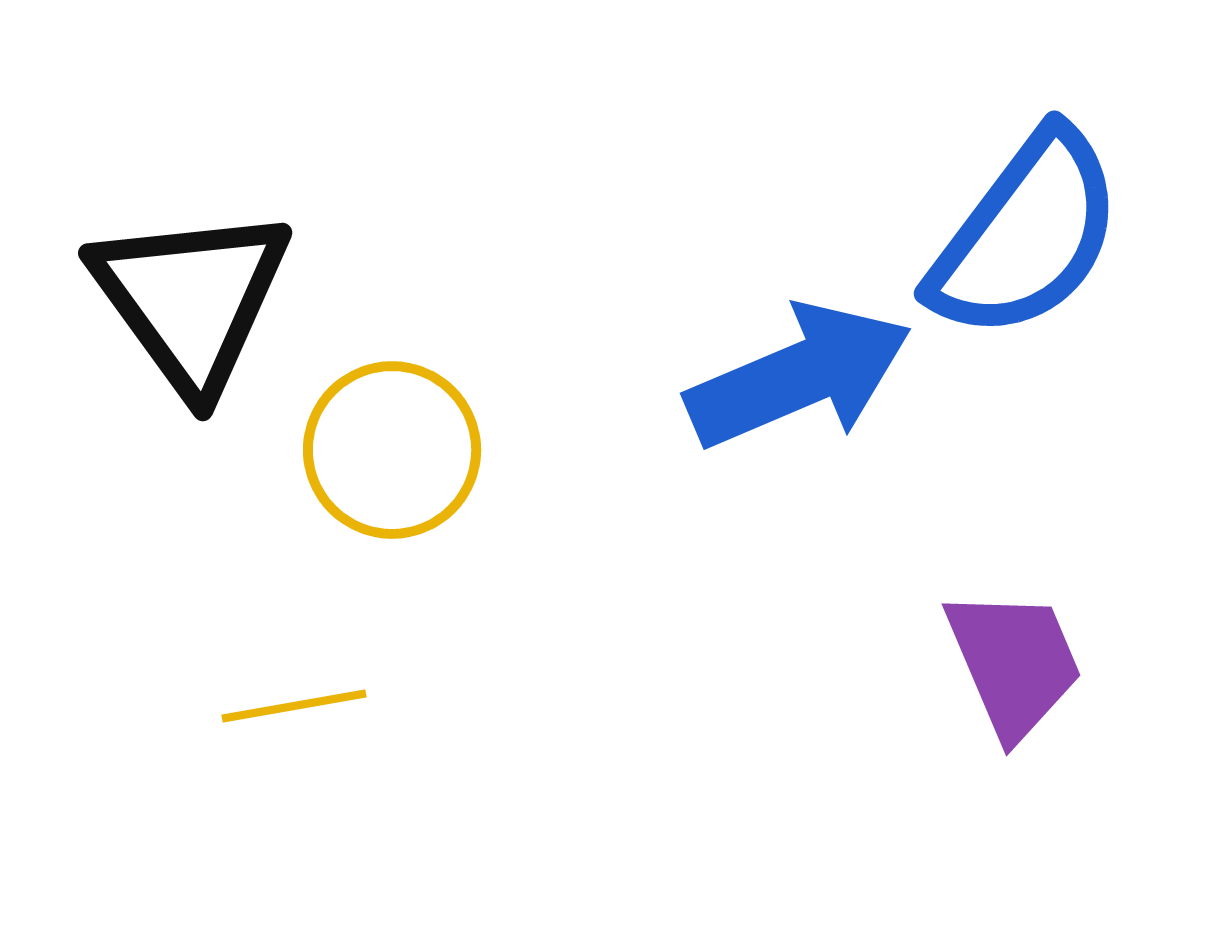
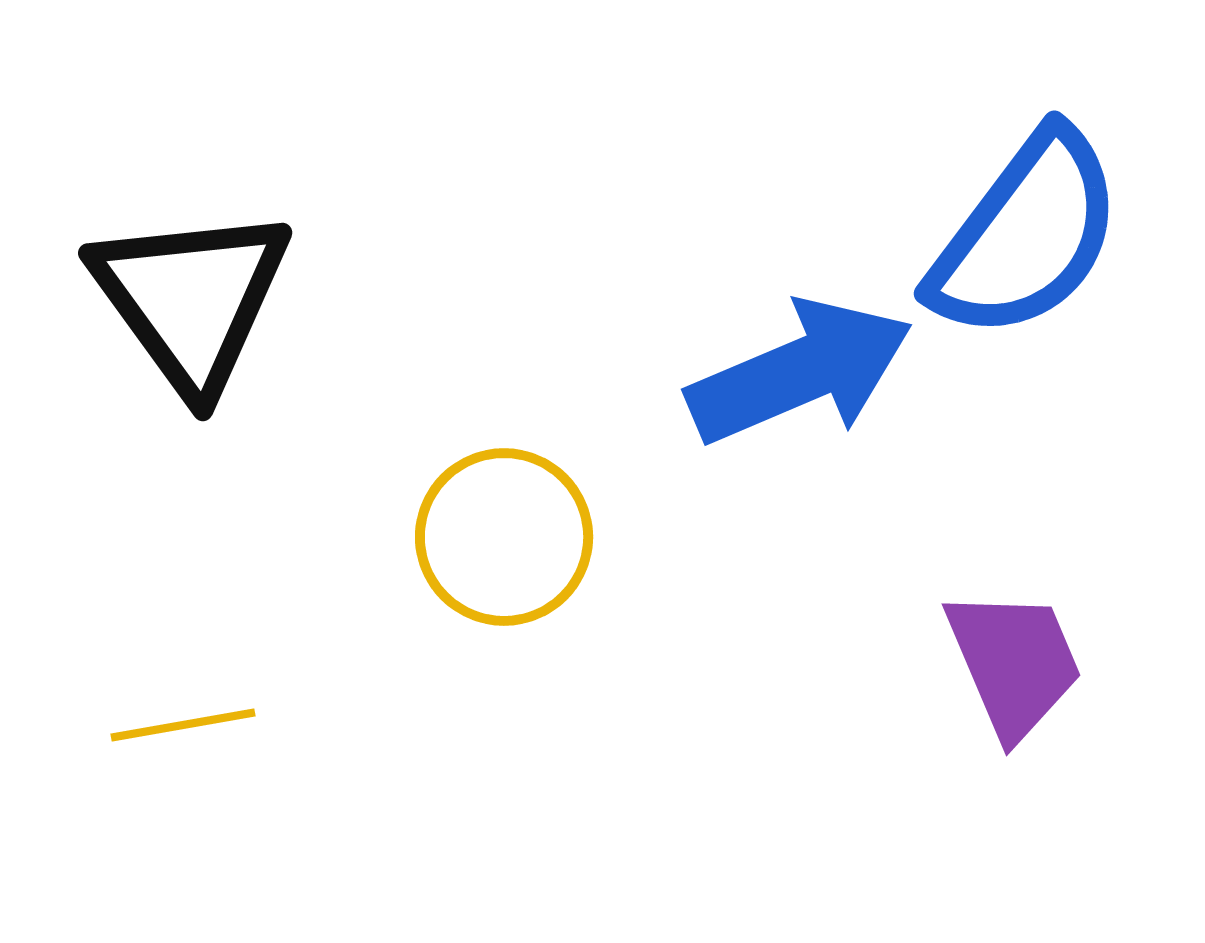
blue arrow: moved 1 px right, 4 px up
yellow circle: moved 112 px right, 87 px down
yellow line: moved 111 px left, 19 px down
